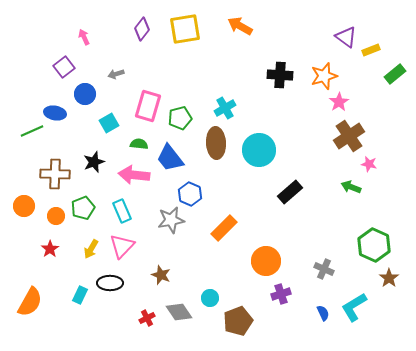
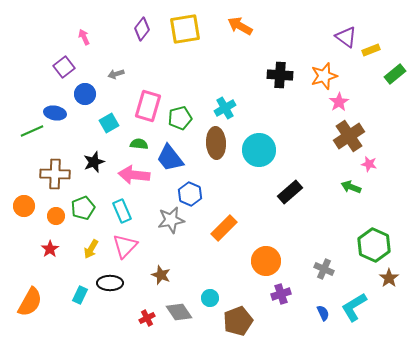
pink triangle at (122, 246): moved 3 px right
